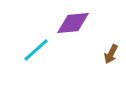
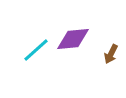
purple diamond: moved 16 px down
